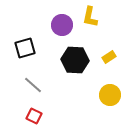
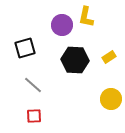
yellow L-shape: moved 4 px left
yellow circle: moved 1 px right, 4 px down
red square: rotated 28 degrees counterclockwise
